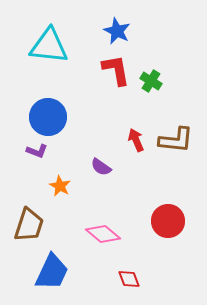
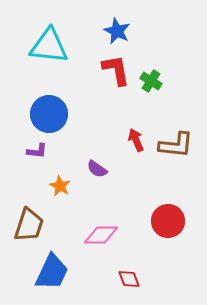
blue circle: moved 1 px right, 3 px up
brown L-shape: moved 5 px down
purple L-shape: rotated 15 degrees counterclockwise
purple semicircle: moved 4 px left, 2 px down
pink diamond: moved 2 px left, 1 px down; rotated 40 degrees counterclockwise
